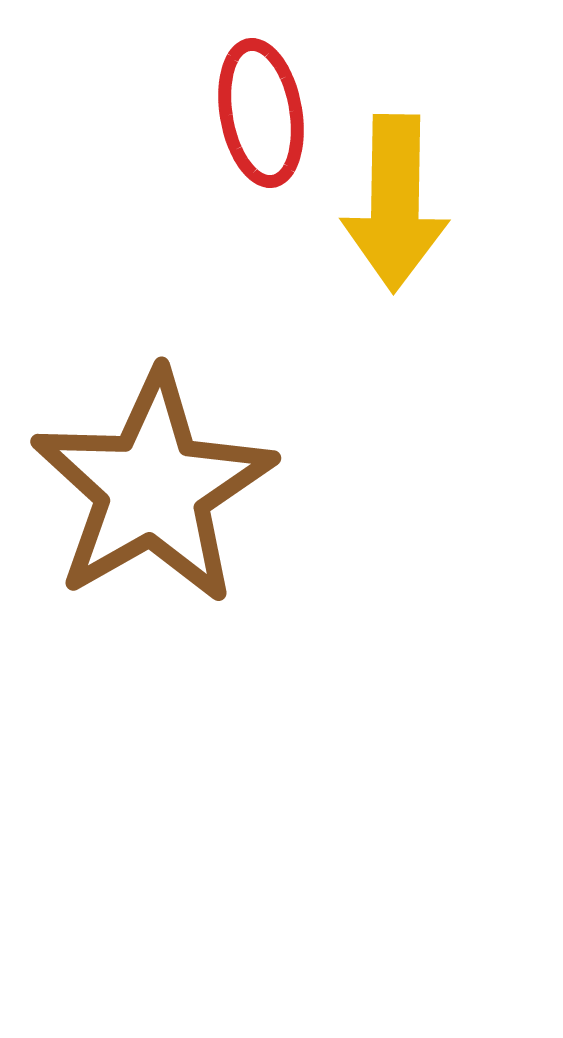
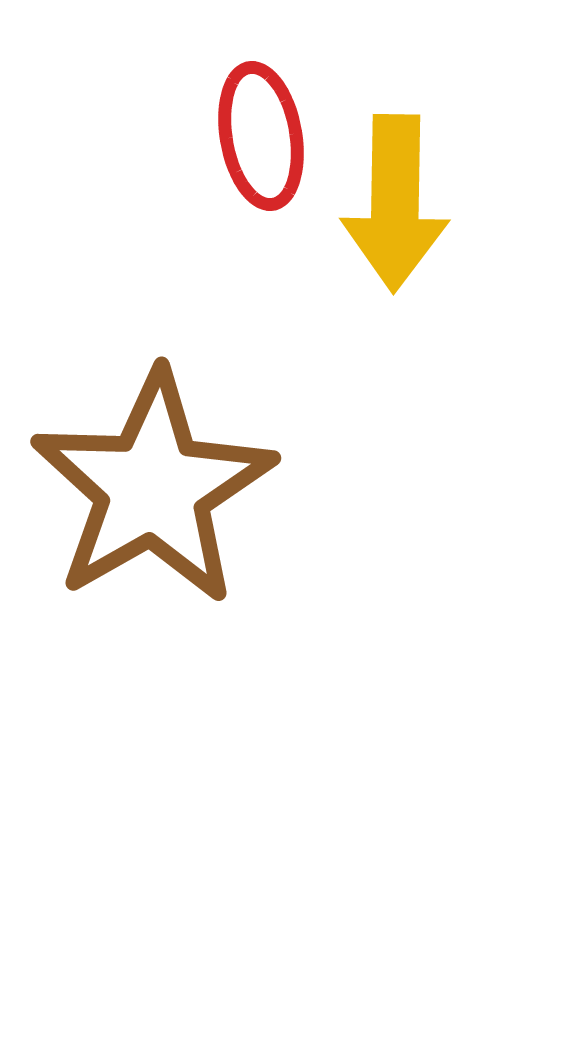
red ellipse: moved 23 px down
